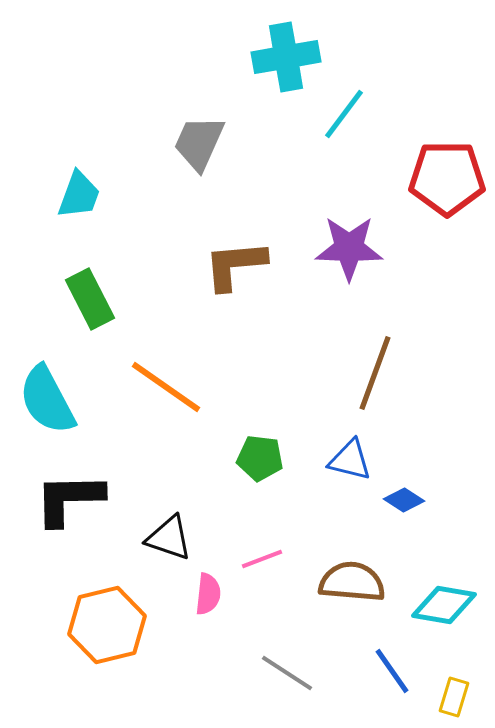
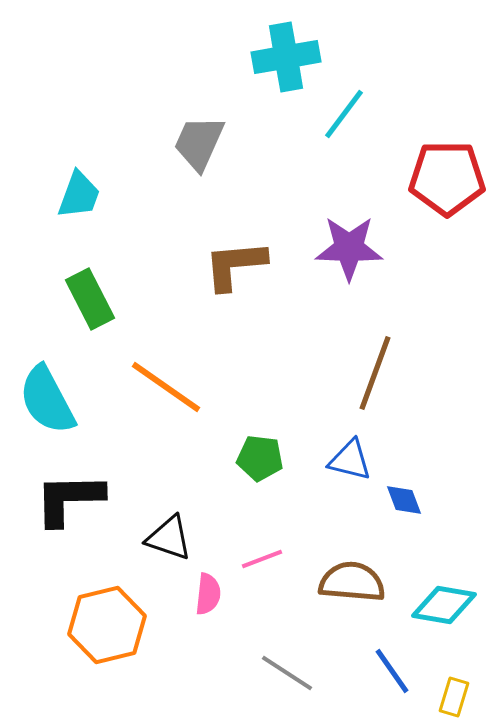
blue diamond: rotated 36 degrees clockwise
